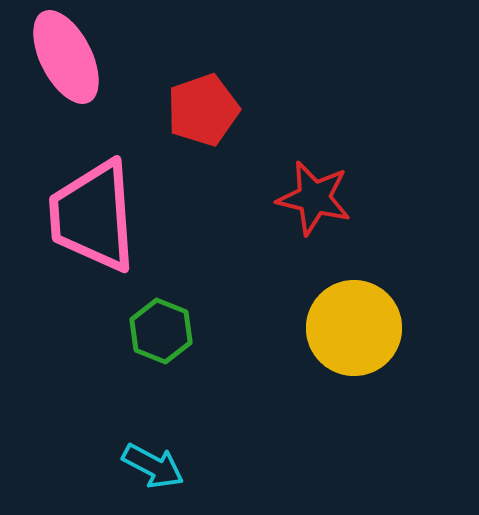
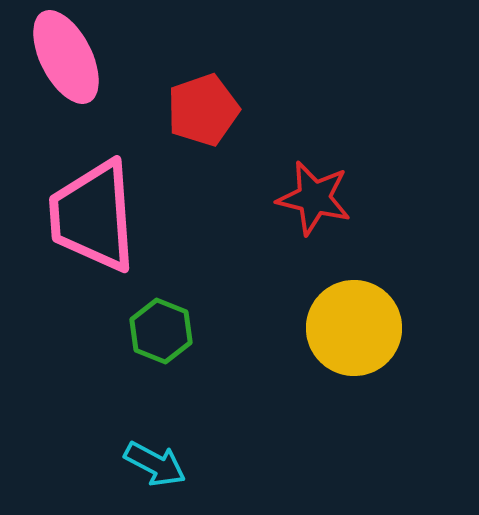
cyan arrow: moved 2 px right, 2 px up
